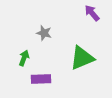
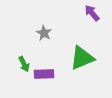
gray star: rotated 14 degrees clockwise
green arrow: moved 6 px down; rotated 133 degrees clockwise
purple rectangle: moved 3 px right, 5 px up
